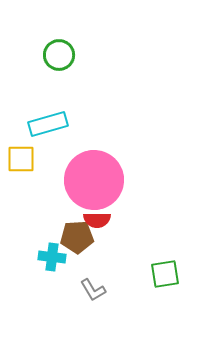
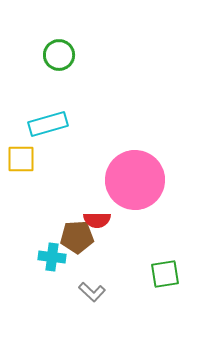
pink circle: moved 41 px right
gray L-shape: moved 1 px left, 2 px down; rotated 16 degrees counterclockwise
